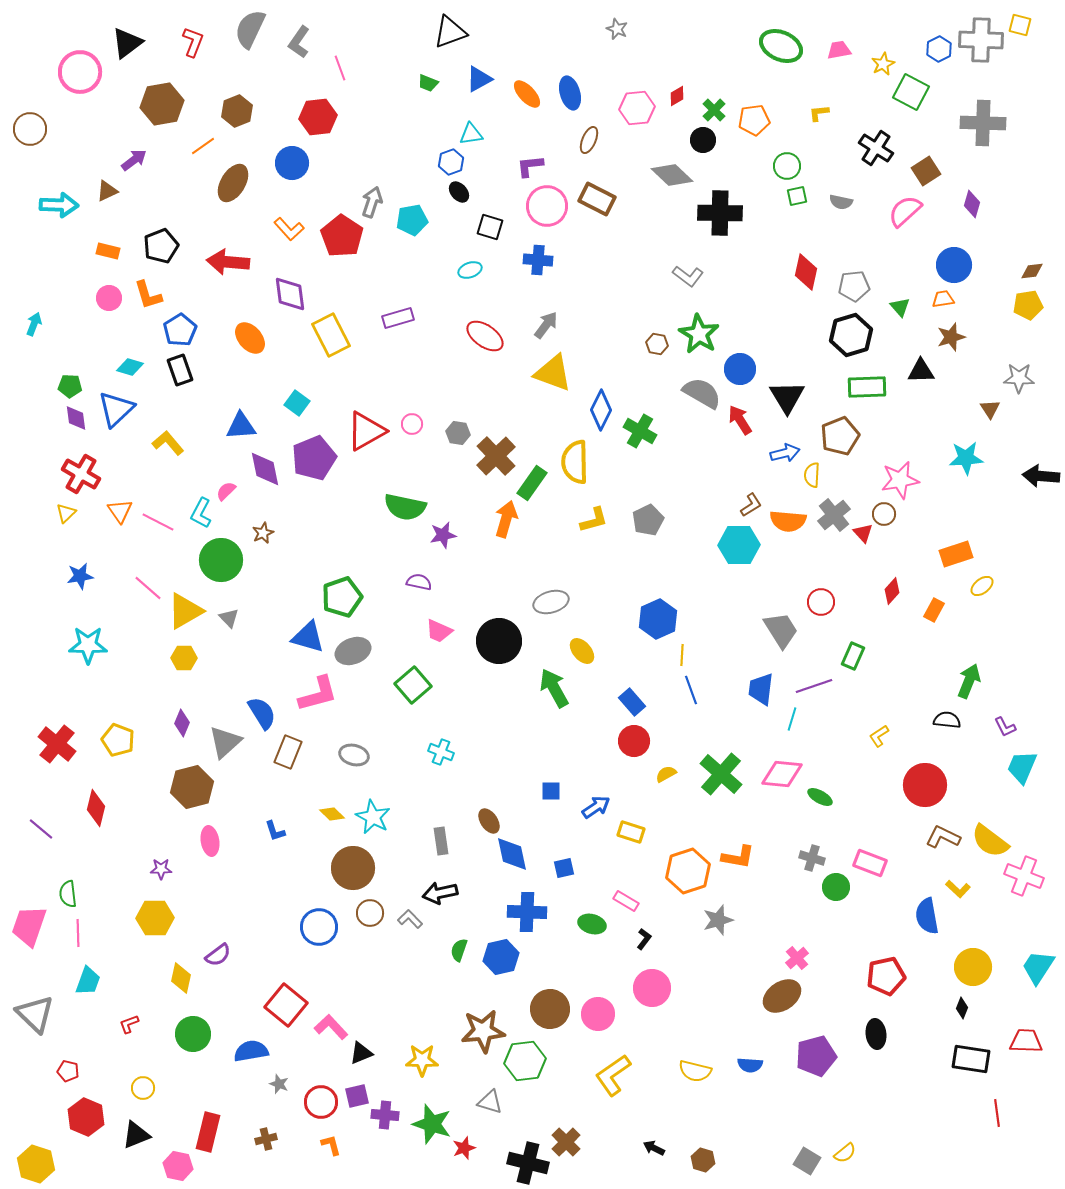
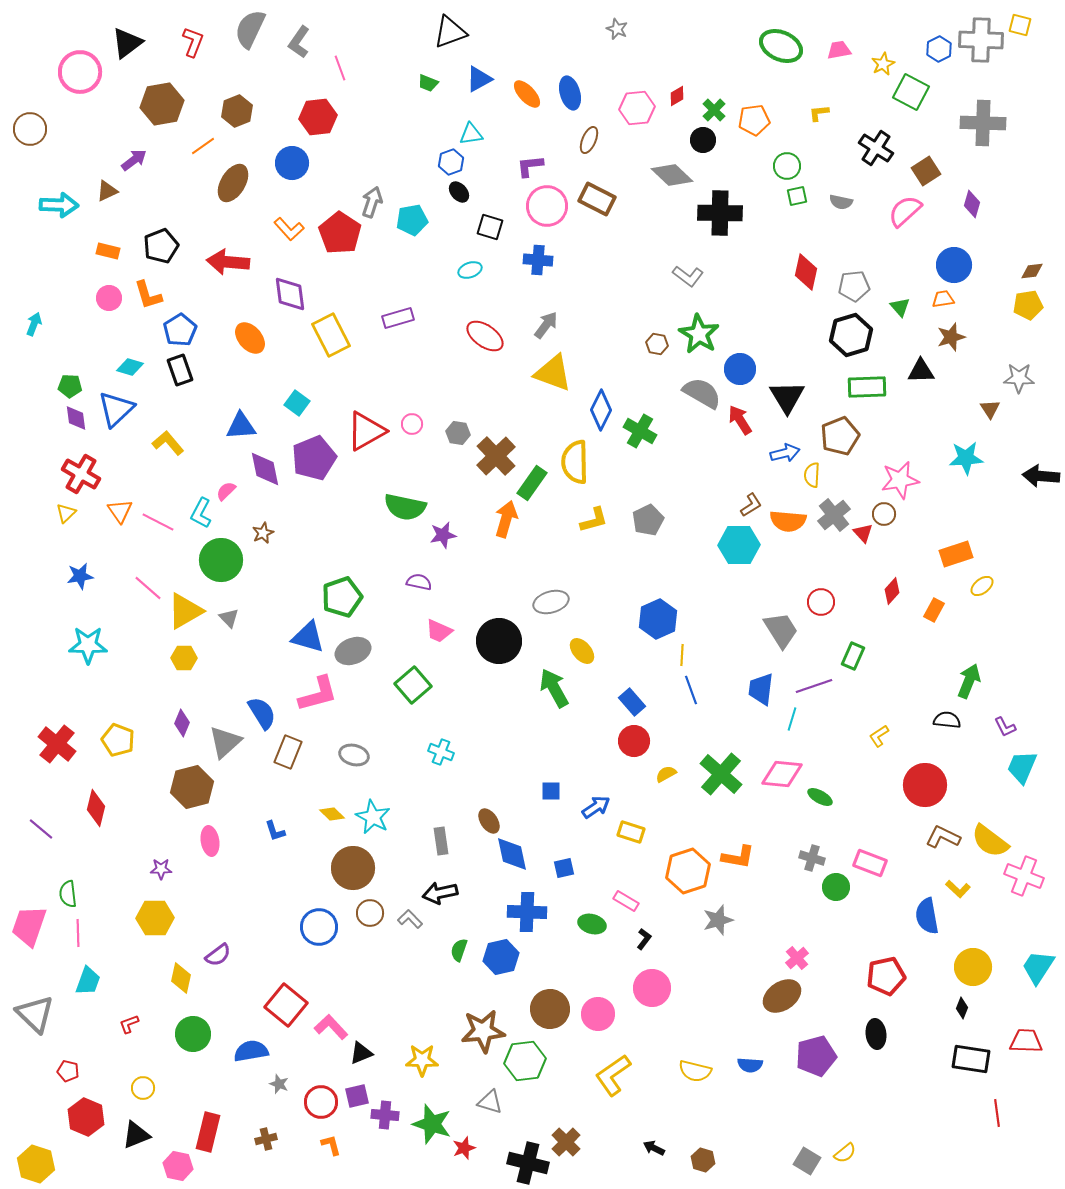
red pentagon at (342, 236): moved 2 px left, 3 px up
